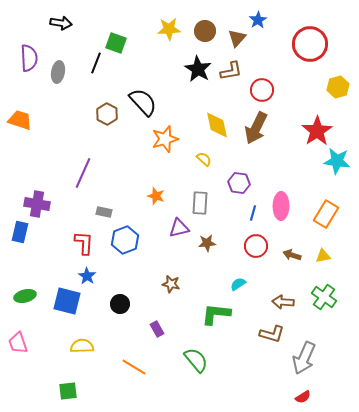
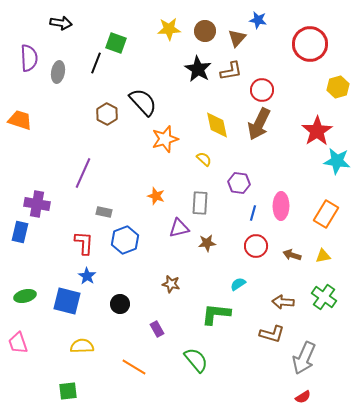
blue star at (258, 20): rotated 30 degrees counterclockwise
brown arrow at (256, 128): moved 3 px right, 4 px up
